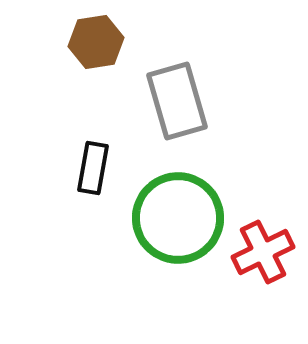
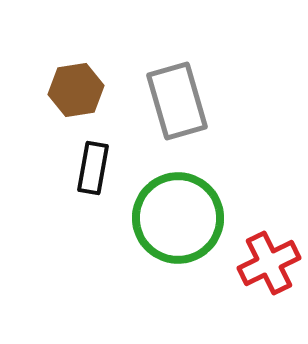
brown hexagon: moved 20 px left, 48 px down
red cross: moved 6 px right, 11 px down
